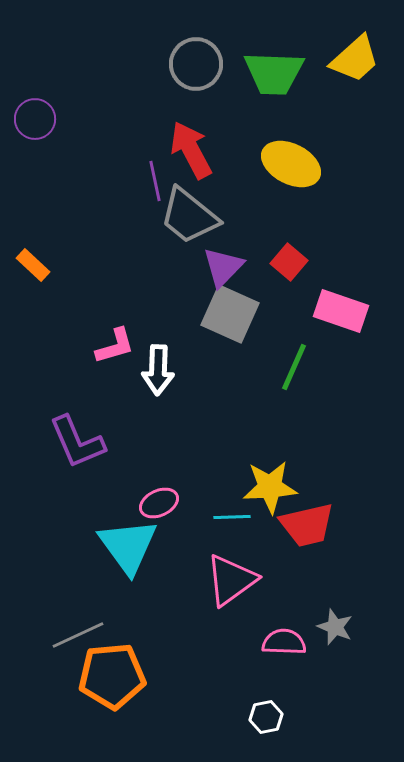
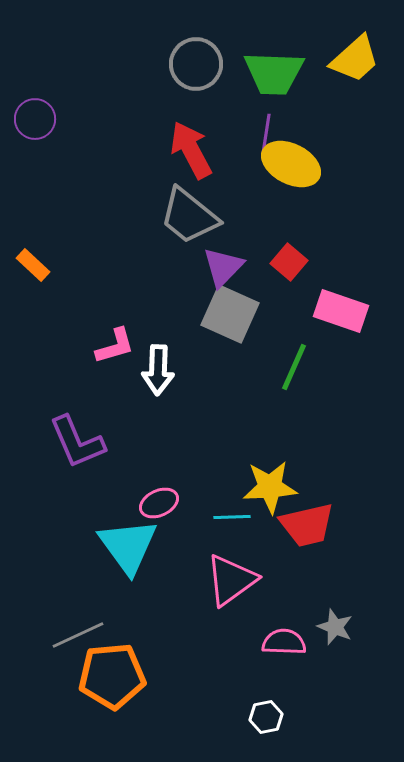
purple line: moved 111 px right, 47 px up; rotated 21 degrees clockwise
